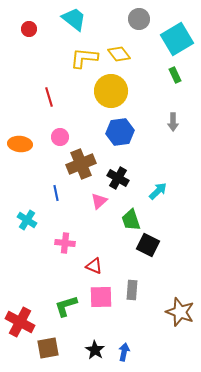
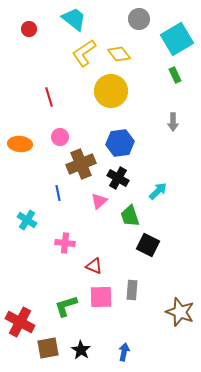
yellow L-shape: moved 5 px up; rotated 40 degrees counterclockwise
blue hexagon: moved 11 px down
blue line: moved 2 px right
green trapezoid: moved 1 px left, 4 px up
black star: moved 14 px left
